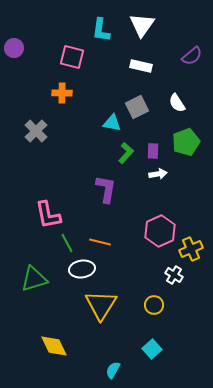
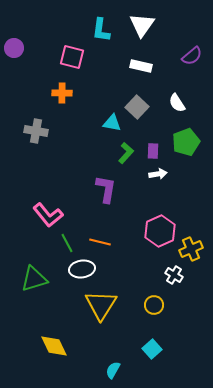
gray square: rotated 20 degrees counterclockwise
gray cross: rotated 35 degrees counterclockwise
pink L-shape: rotated 28 degrees counterclockwise
